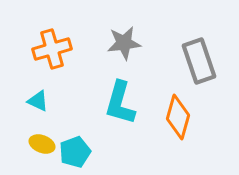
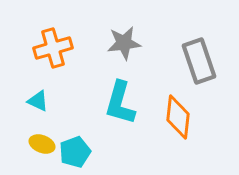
orange cross: moved 1 px right, 1 px up
orange diamond: rotated 9 degrees counterclockwise
